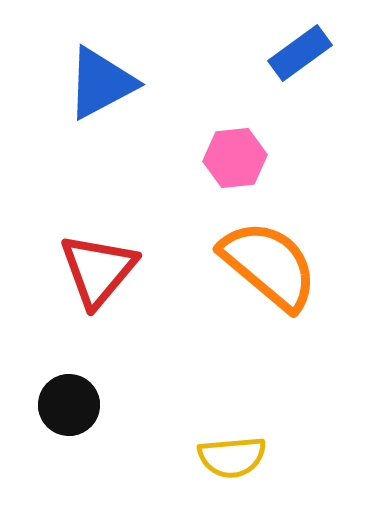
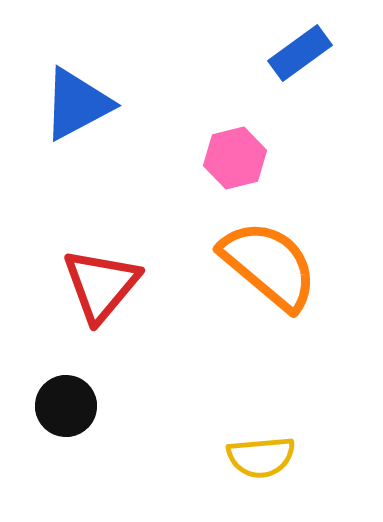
blue triangle: moved 24 px left, 21 px down
pink hexagon: rotated 8 degrees counterclockwise
red triangle: moved 3 px right, 15 px down
black circle: moved 3 px left, 1 px down
yellow semicircle: moved 29 px right
